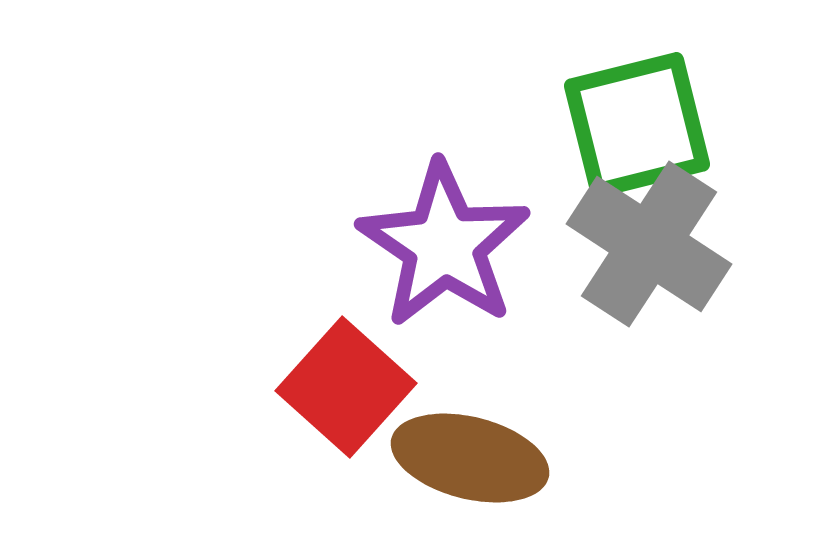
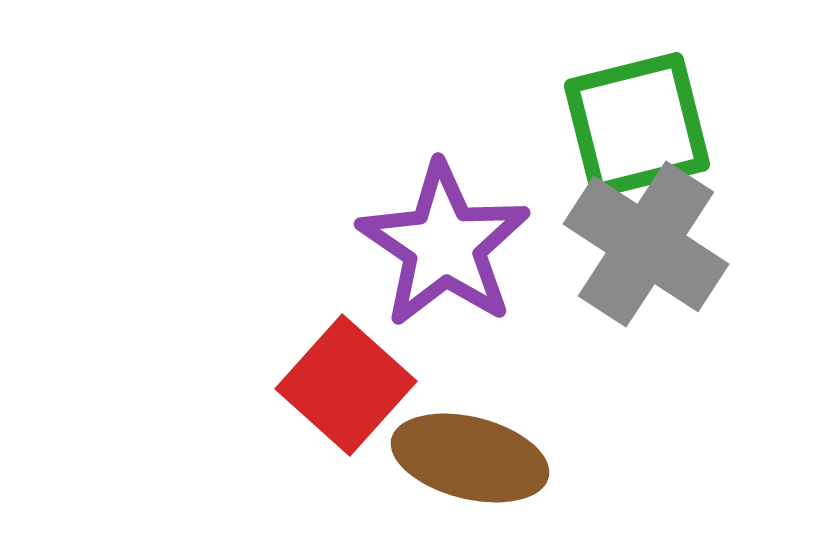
gray cross: moved 3 px left
red square: moved 2 px up
